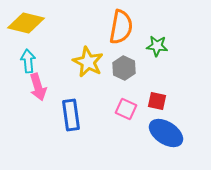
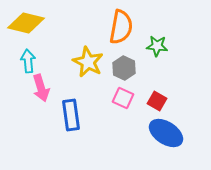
pink arrow: moved 3 px right, 1 px down
red square: rotated 18 degrees clockwise
pink square: moved 3 px left, 11 px up
